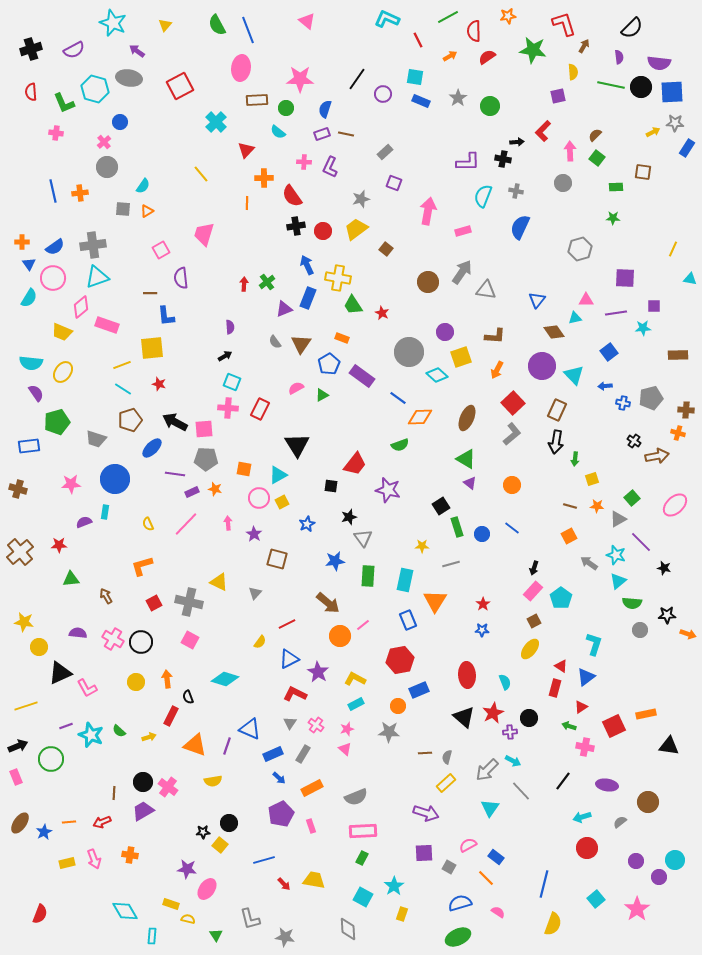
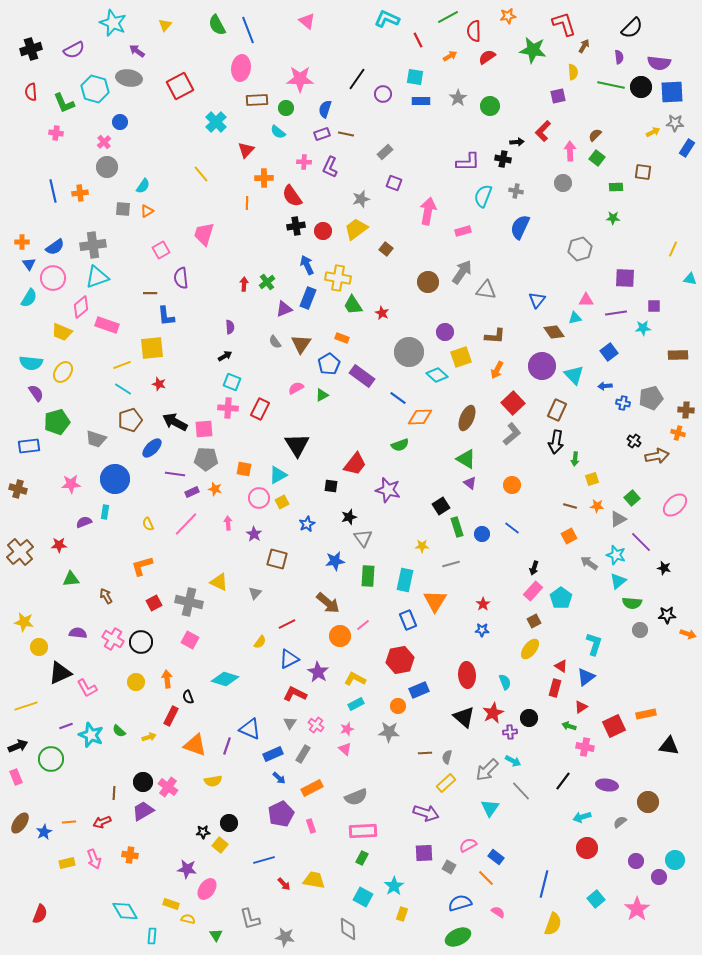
blue rectangle at (421, 101): rotated 24 degrees counterclockwise
